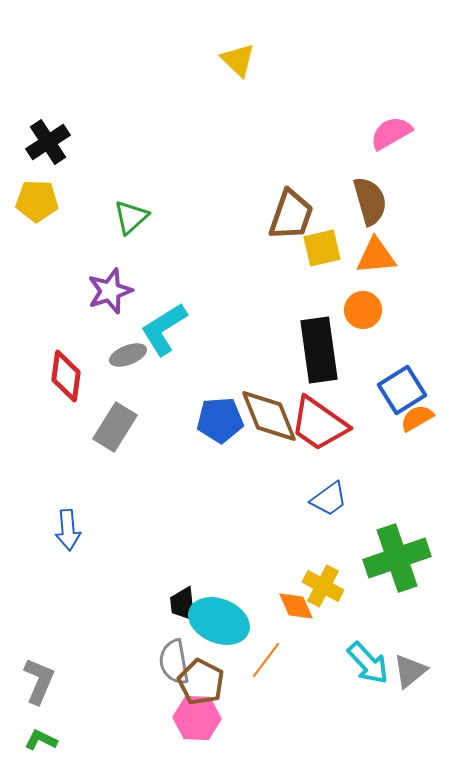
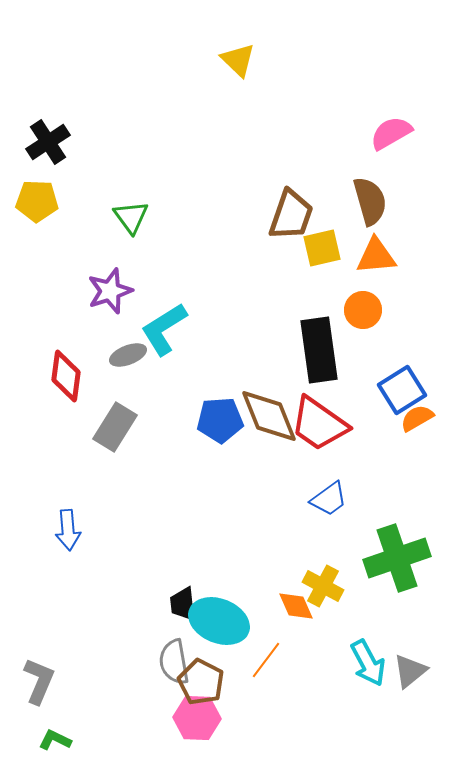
green triangle: rotated 24 degrees counterclockwise
cyan arrow: rotated 15 degrees clockwise
green L-shape: moved 14 px right
